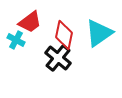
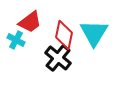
cyan triangle: moved 5 px left; rotated 24 degrees counterclockwise
